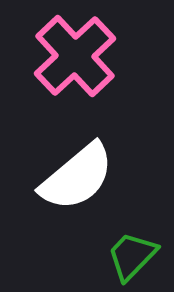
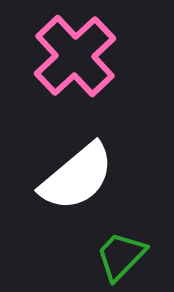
green trapezoid: moved 11 px left
